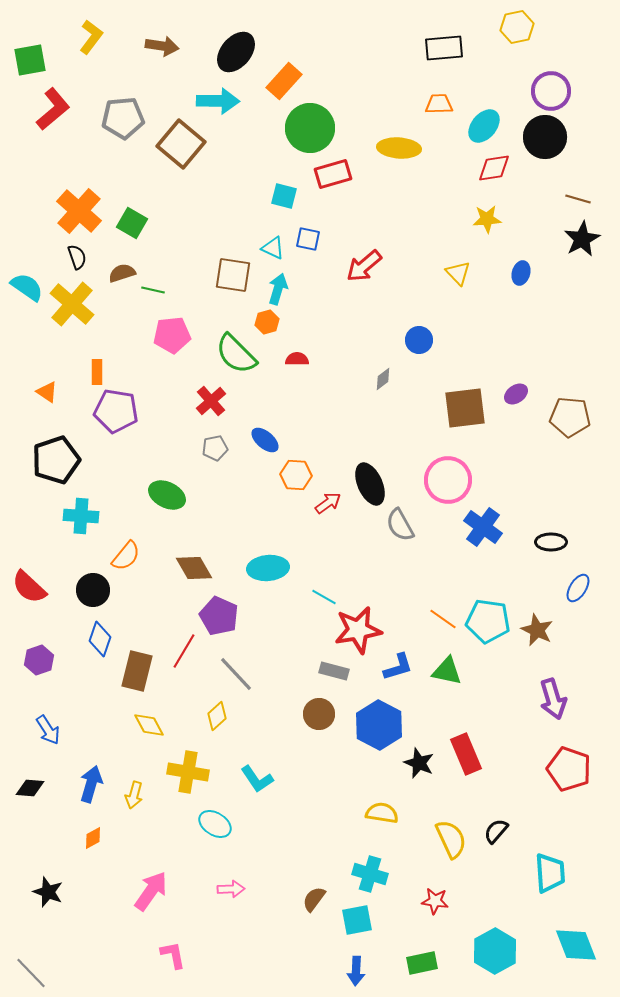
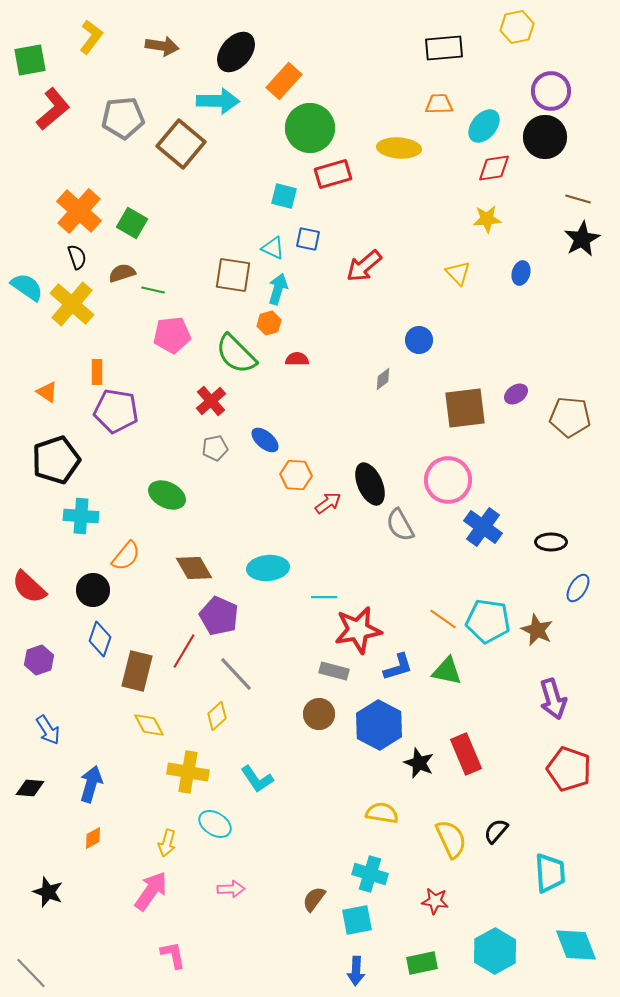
orange hexagon at (267, 322): moved 2 px right, 1 px down
cyan line at (324, 597): rotated 30 degrees counterclockwise
yellow arrow at (134, 795): moved 33 px right, 48 px down
